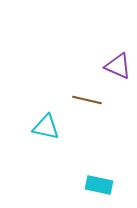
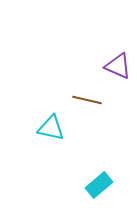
cyan triangle: moved 5 px right, 1 px down
cyan rectangle: rotated 52 degrees counterclockwise
